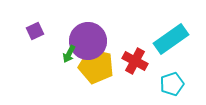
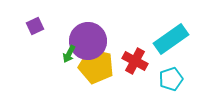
purple square: moved 5 px up
cyan pentagon: moved 1 px left, 5 px up
